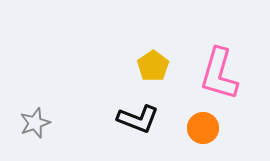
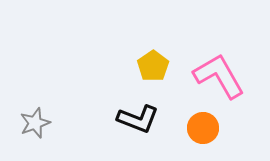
pink L-shape: moved 2 px down; rotated 134 degrees clockwise
